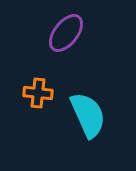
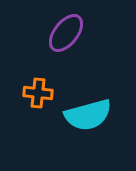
cyan semicircle: rotated 99 degrees clockwise
